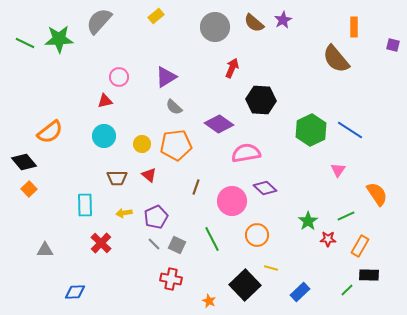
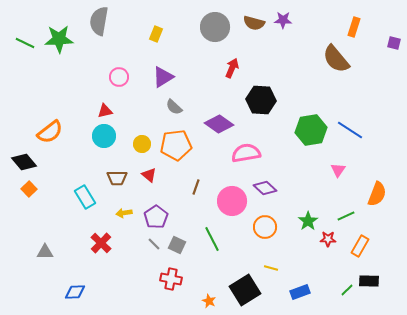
yellow rectangle at (156, 16): moved 18 px down; rotated 28 degrees counterclockwise
purple star at (283, 20): rotated 30 degrees clockwise
gray semicircle at (99, 21): rotated 32 degrees counterclockwise
brown semicircle at (254, 23): rotated 25 degrees counterclockwise
orange rectangle at (354, 27): rotated 18 degrees clockwise
purple square at (393, 45): moved 1 px right, 2 px up
purple triangle at (166, 77): moved 3 px left
red triangle at (105, 101): moved 10 px down
green hexagon at (311, 130): rotated 16 degrees clockwise
orange semicircle at (377, 194): rotated 55 degrees clockwise
cyan rectangle at (85, 205): moved 8 px up; rotated 30 degrees counterclockwise
purple pentagon at (156, 217): rotated 10 degrees counterclockwise
orange circle at (257, 235): moved 8 px right, 8 px up
gray triangle at (45, 250): moved 2 px down
black rectangle at (369, 275): moved 6 px down
black square at (245, 285): moved 5 px down; rotated 12 degrees clockwise
blue rectangle at (300, 292): rotated 24 degrees clockwise
